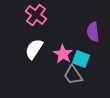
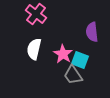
pink cross: moved 1 px up
purple semicircle: moved 1 px left
white semicircle: rotated 20 degrees counterclockwise
cyan square: moved 1 px left, 1 px down
